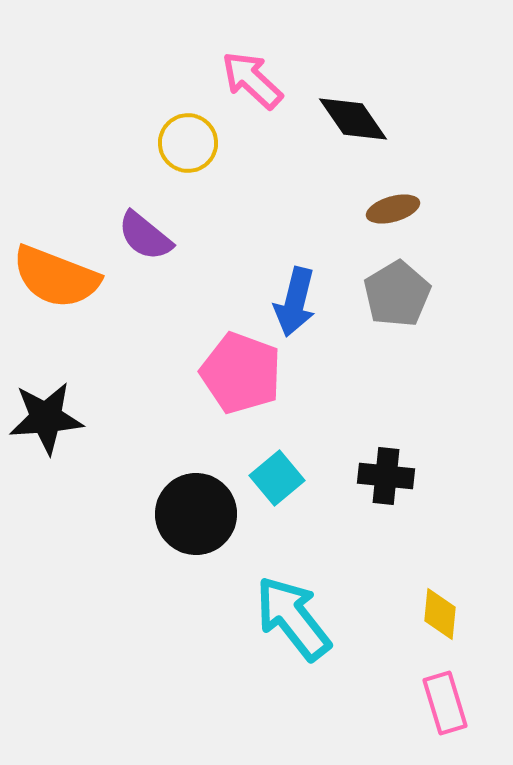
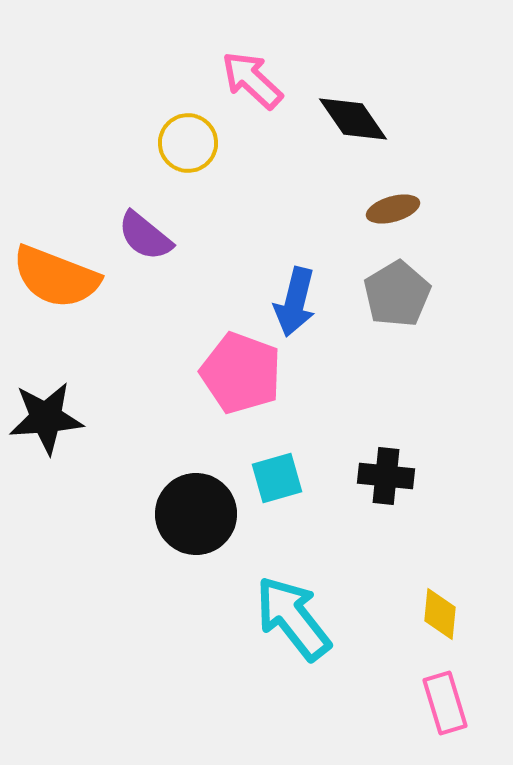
cyan square: rotated 24 degrees clockwise
